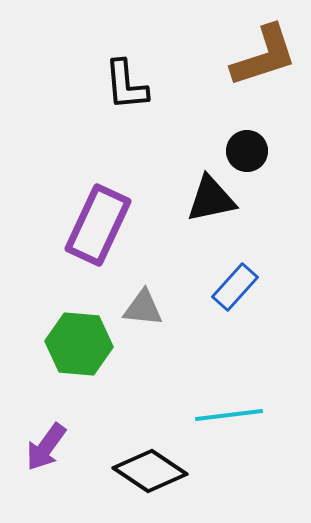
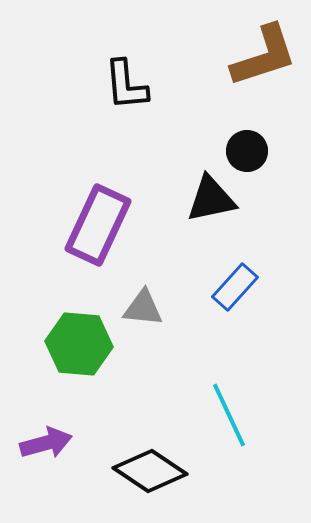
cyan line: rotated 72 degrees clockwise
purple arrow: moved 4 px up; rotated 141 degrees counterclockwise
